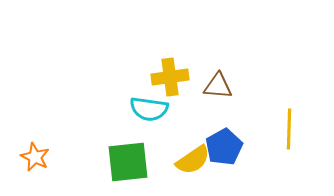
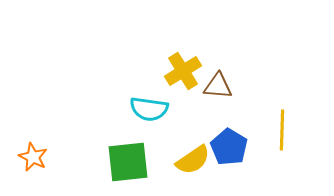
yellow cross: moved 13 px right, 6 px up; rotated 24 degrees counterclockwise
yellow line: moved 7 px left, 1 px down
blue pentagon: moved 5 px right; rotated 12 degrees counterclockwise
orange star: moved 2 px left
